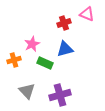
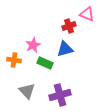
red cross: moved 5 px right, 3 px down
pink star: moved 1 px right, 1 px down
orange cross: rotated 24 degrees clockwise
